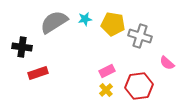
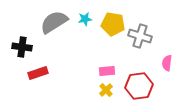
pink semicircle: rotated 56 degrees clockwise
pink rectangle: rotated 21 degrees clockwise
